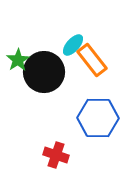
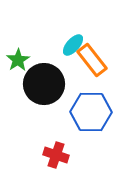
black circle: moved 12 px down
blue hexagon: moved 7 px left, 6 px up
